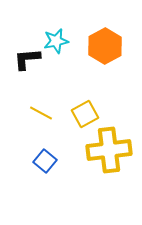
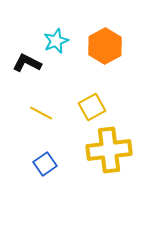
cyan star: rotated 10 degrees counterclockwise
black L-shape: moved 4 px down; rotated 32 degrees clockwise
yellow square: moved 7 px right, 7 px up
blue square: moved 3 px down; rotated 15 degrees clockwise
